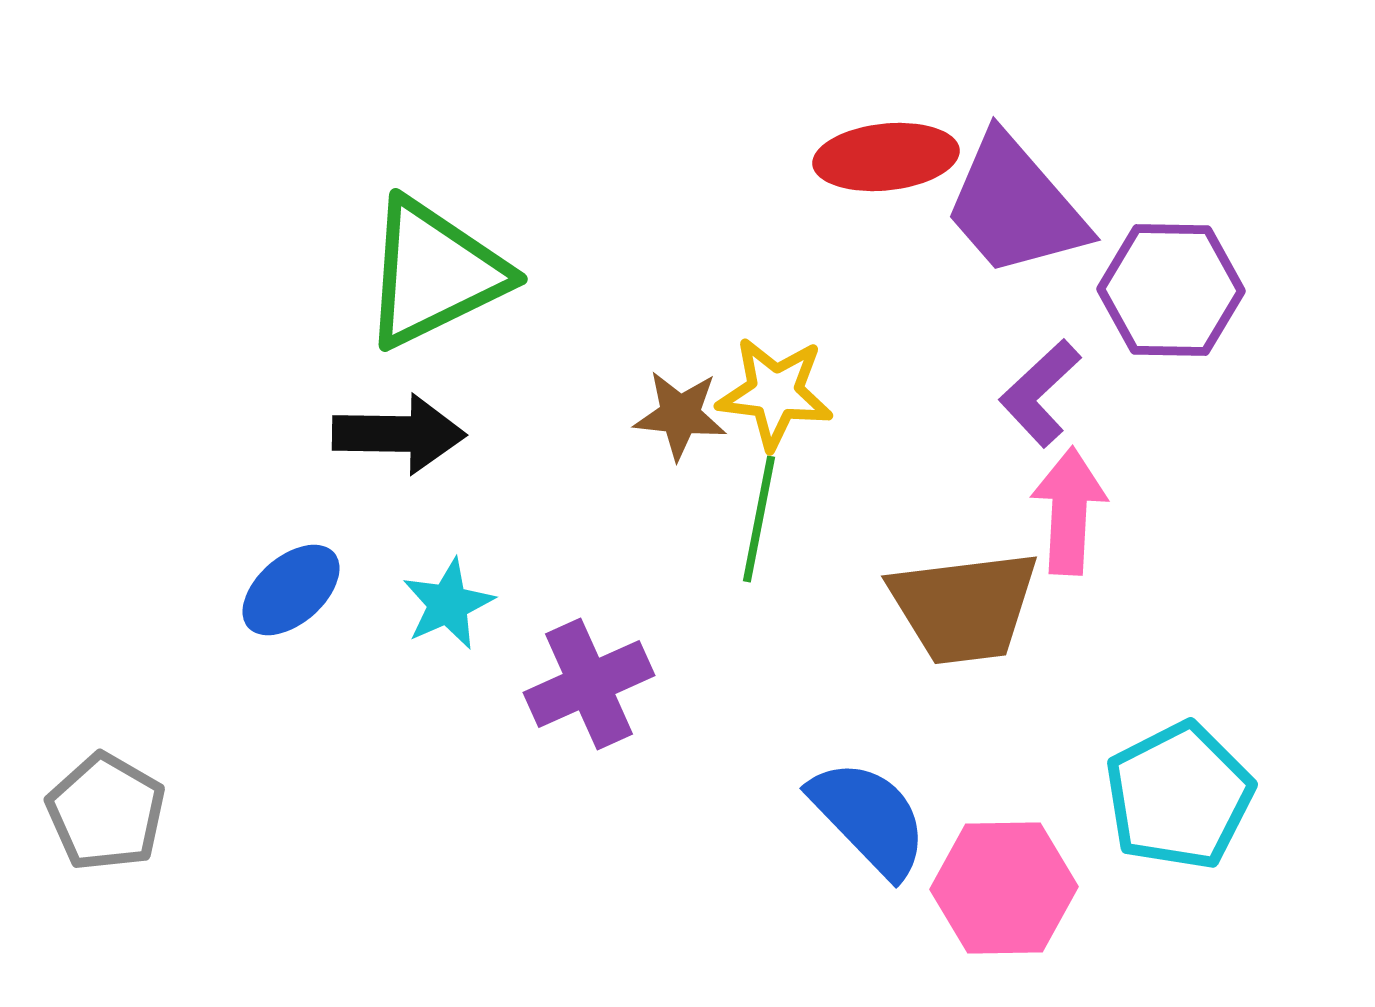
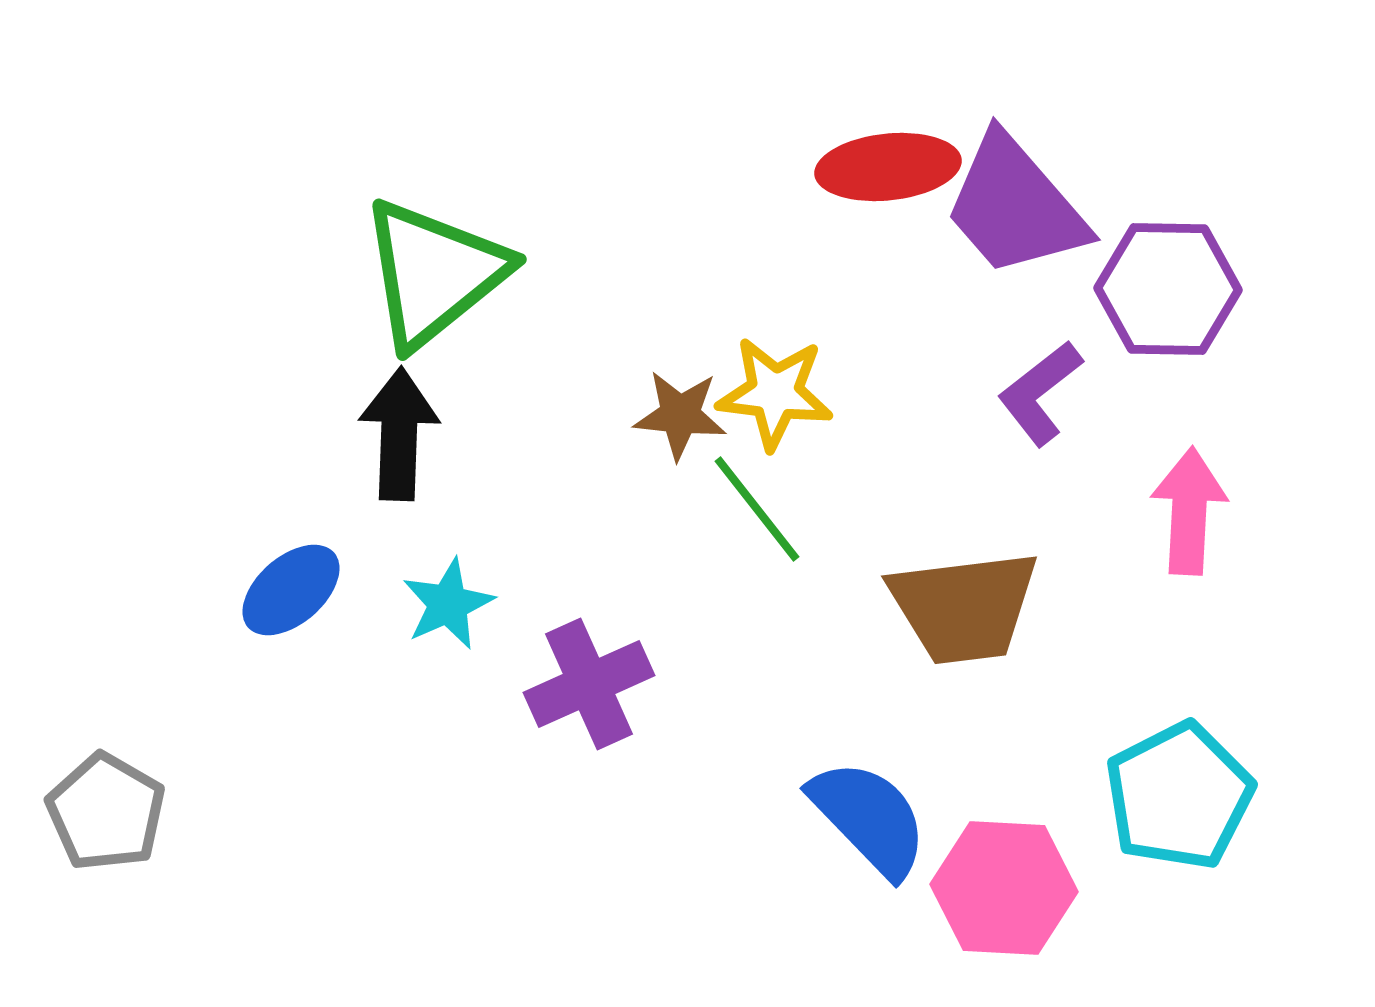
red ellipse: moved 2 px right, 10 px down
green triangle: rotated 13 degrees counterclockwise
purple hexagon: moved 3 px left, 1 px up
purple L-shape: rotated 5 degrees clockwise
black arrow: rotated 89 degrees counterclockwise
pink arrow: moved 120 px right
green line: moved 2 px left, 10 px up; rotated 49 degrees counterclockwise
pink hexagon: rotated 4 degrees clockwise
